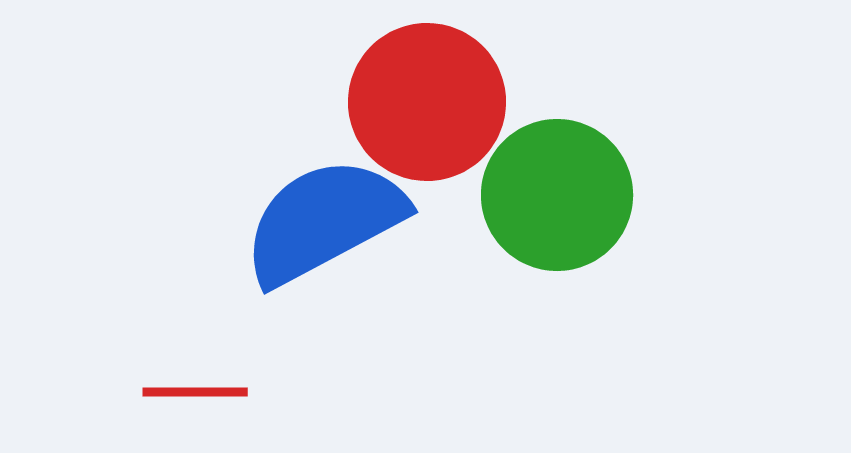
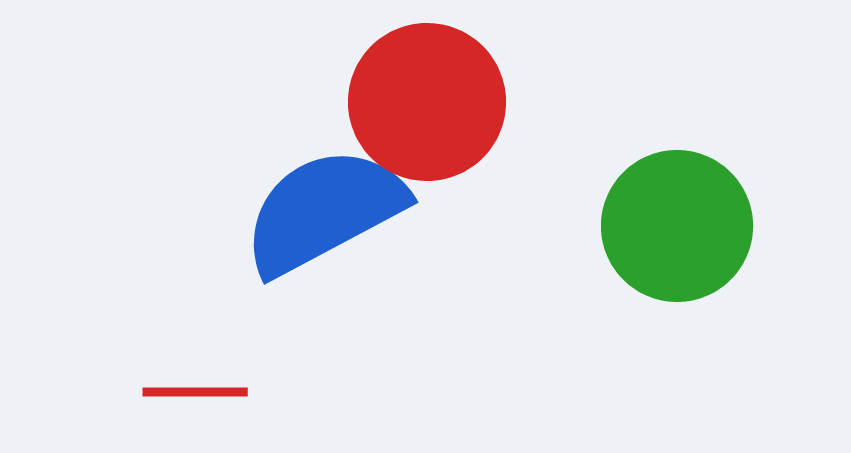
green circle: moved 120 px right, 31 px down
blue semicircle: moved 10 px up
